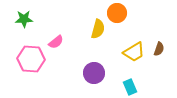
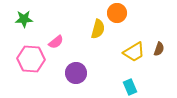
purple circle: moved 18 px left
